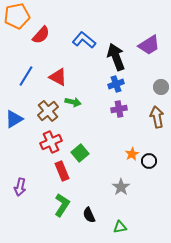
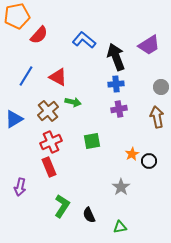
red semicircle: moved 2 px left
blue cross: rotated 14 degrees clockwise
green square: moved 12 px right, 12 px up; rotated 30 degrees clockwise
red rectangle: moved 13 px left, 4 px up
green L-shape: moved 1 px down
